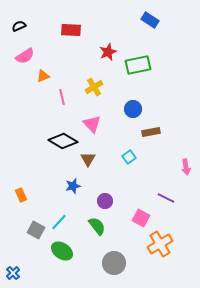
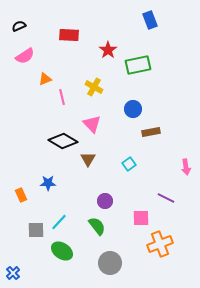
blue rectangle: rotated 36 degrees clockwise
red rectangle: moved 2 px left, 5 px down
red star: moved 2 px up; rotated 12 degrees counterclockwise
orange triangle: moved 2 px right, 3 px down
yellow cross: rotated 30 degrees counterclockwise
cyan square: moved 7 px down
blue star: moved 25 px left, 3 px up; rotated 14 degrees clockwise
pink square: rotated 30 degrees counterclockwise
gray square: rotated 30 degrees counterclockwise
orange cross: rotated 10 degrees clockwise
gray circle: moved 4 px left
